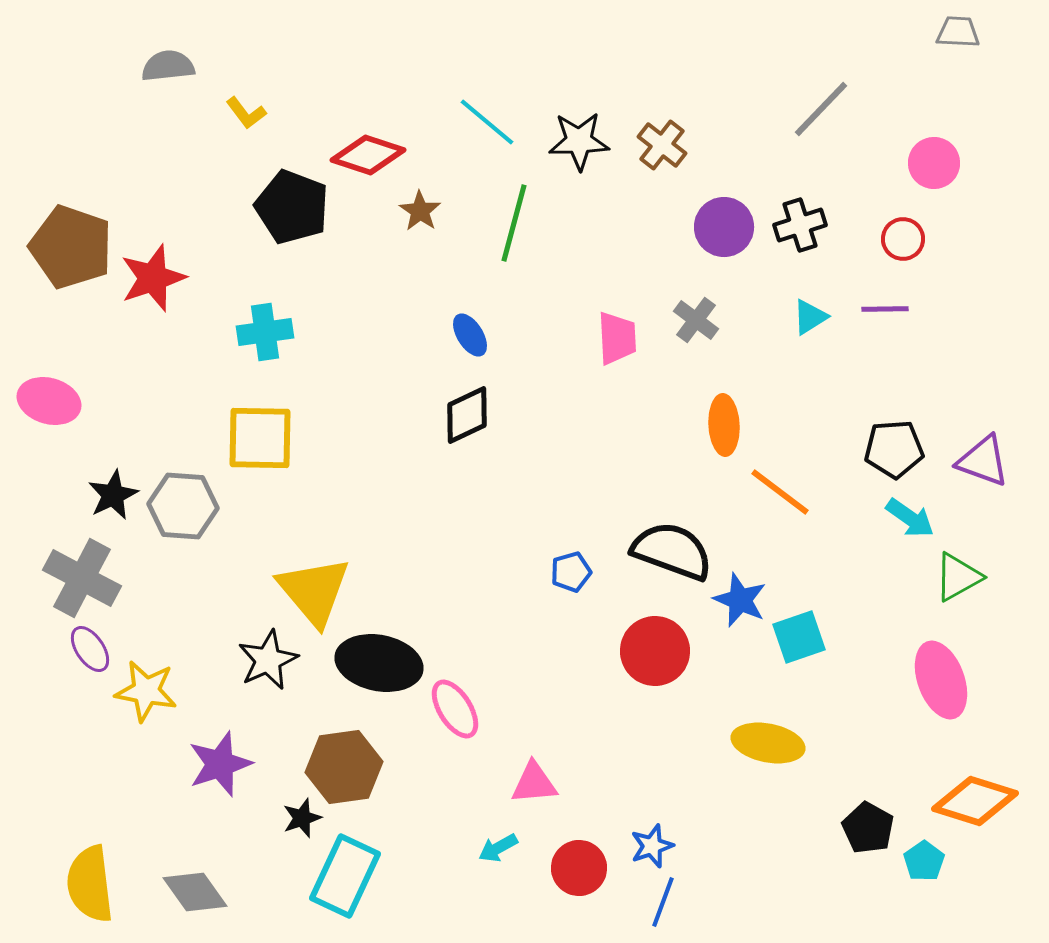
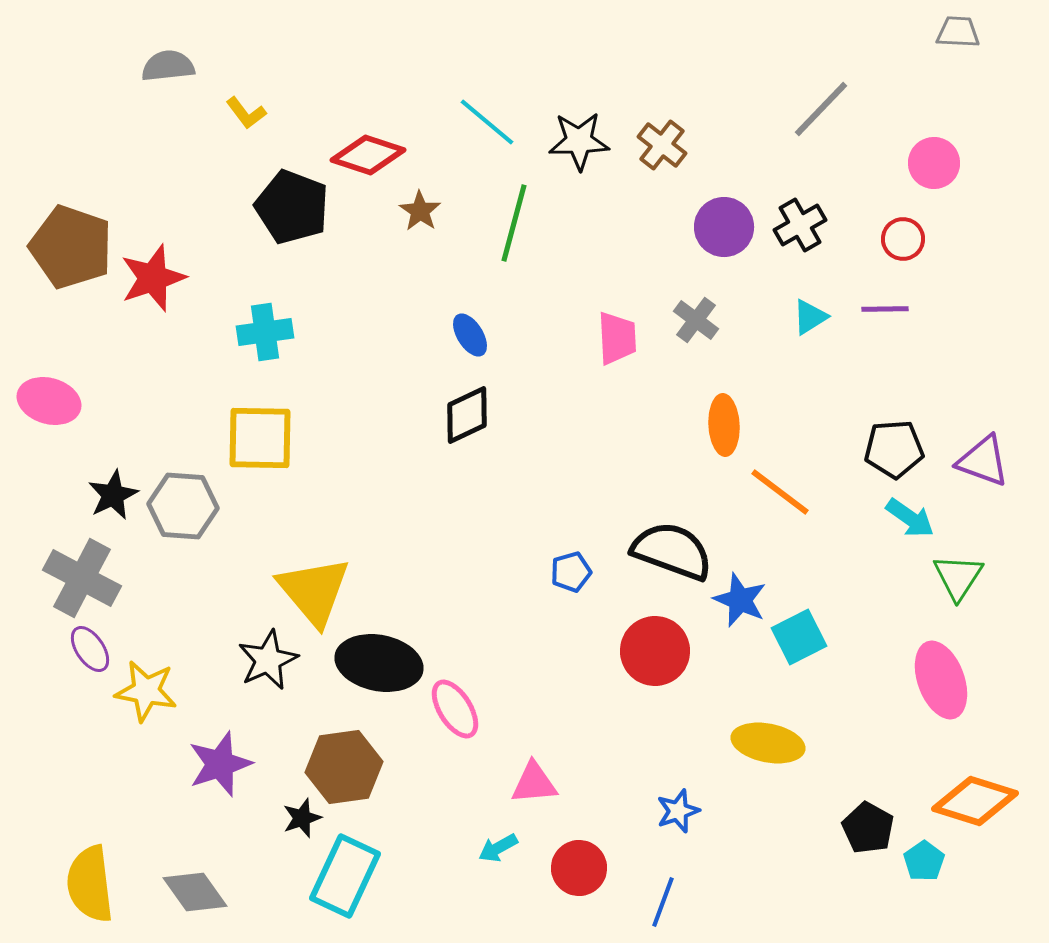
black cross at (800, 225): rotated 12 degrees counterclockwise
green triangle at (958, 577): rotated 28 degrees counterclockwise
cyan square at (799, 637): rotated 8 degrees counterclockwise
blue star at (652, 846): moved 26 px right, 35 px up
